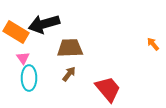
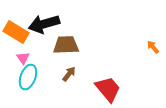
orange arrow: moved 3 px down
brown trapezoid: moved 4 px left, 3 px up
cyan ellipse: moved 1 px left, 1 px up; rotated 20 degrees clockwise
